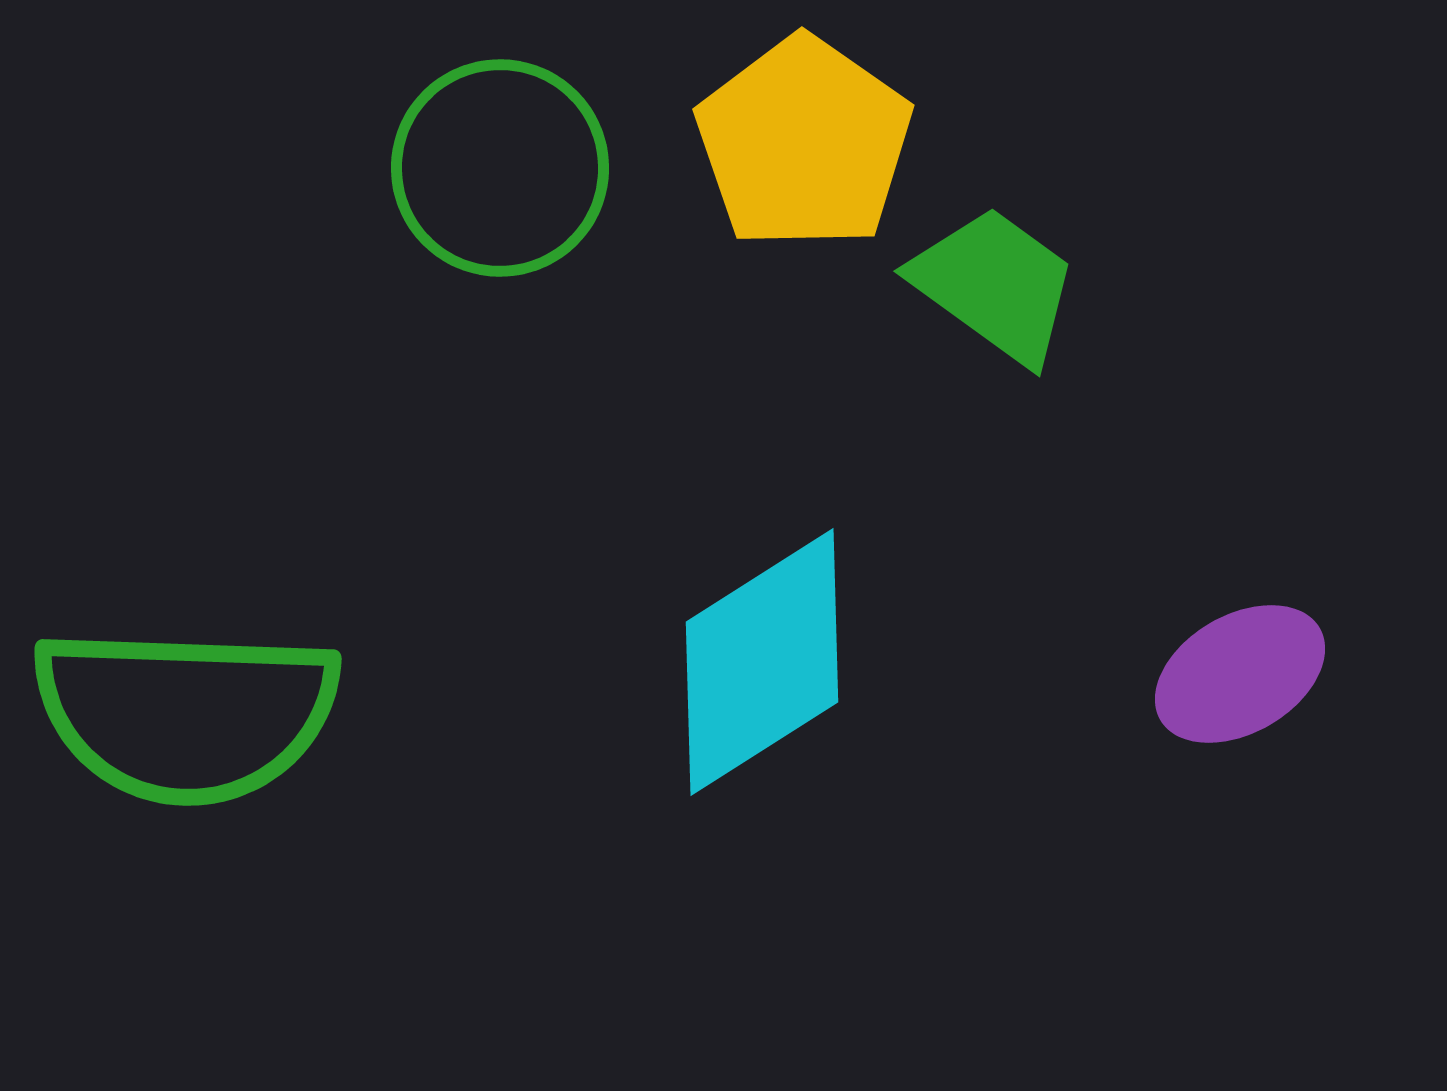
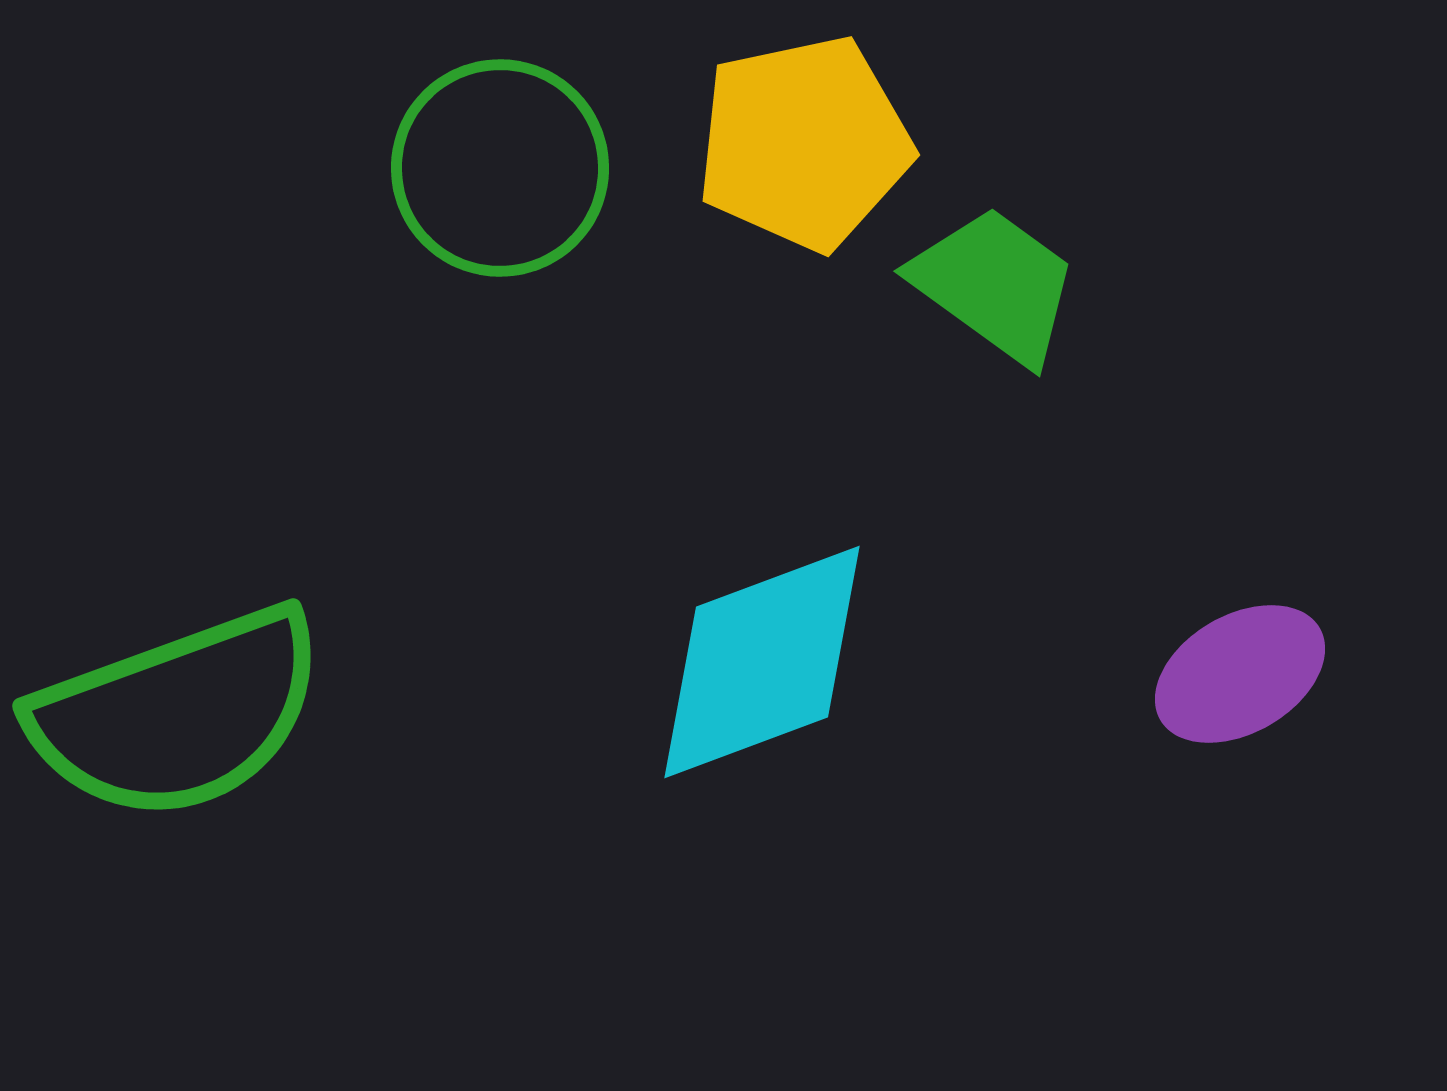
yellow pentagon: rotated 25 degrees clockwise
cyan diamond: rotated 12 degrees clockwise
green semicircle: moved 8 px left; rotated 22 degrees counterclockwise
